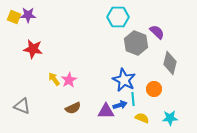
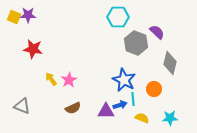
yellow arrow: moved 3 px left
